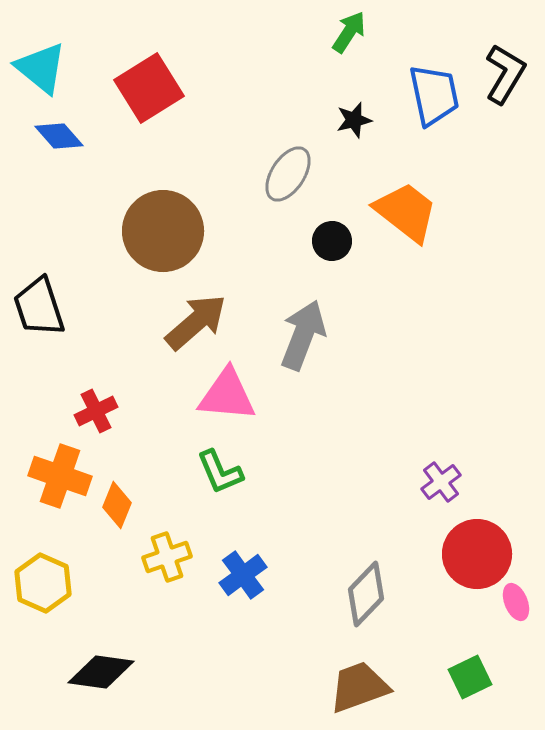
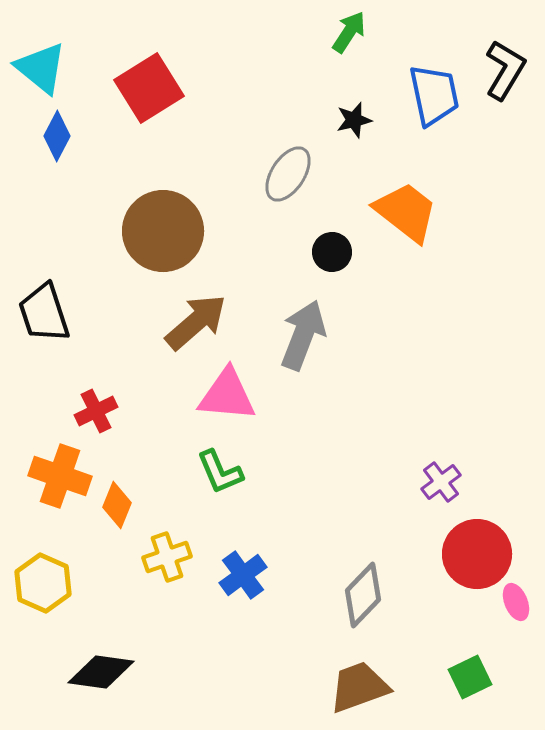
black L-shape: moved 4 px up
blue diamond: moved 2 px left; rotated 69 degrees clockwise
black circle: moved 11 px down
black trapezoid: moved 5 px right, 6 px down
gray diamond: moved 3 px left, 1 px down
